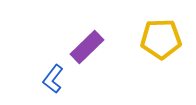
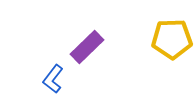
yellow pentagon: moved 11 px right
